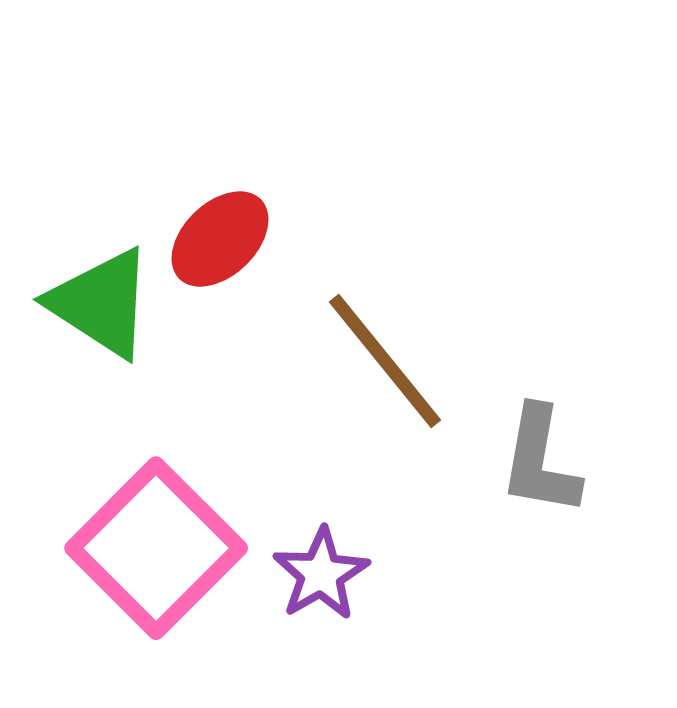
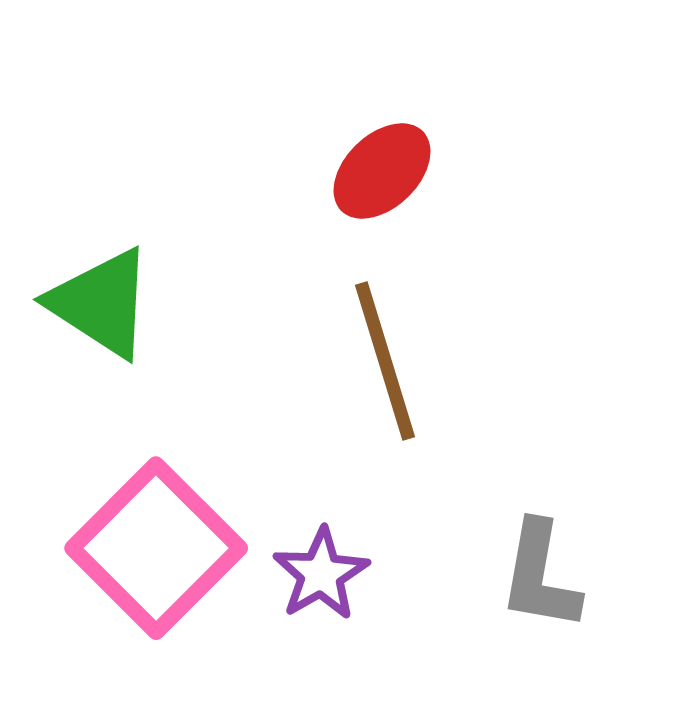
red ellipse: moved 162 px right, 68 px up
brown line: rotated 22 degrees clockwise
gray L-shape: moved 115 px down
